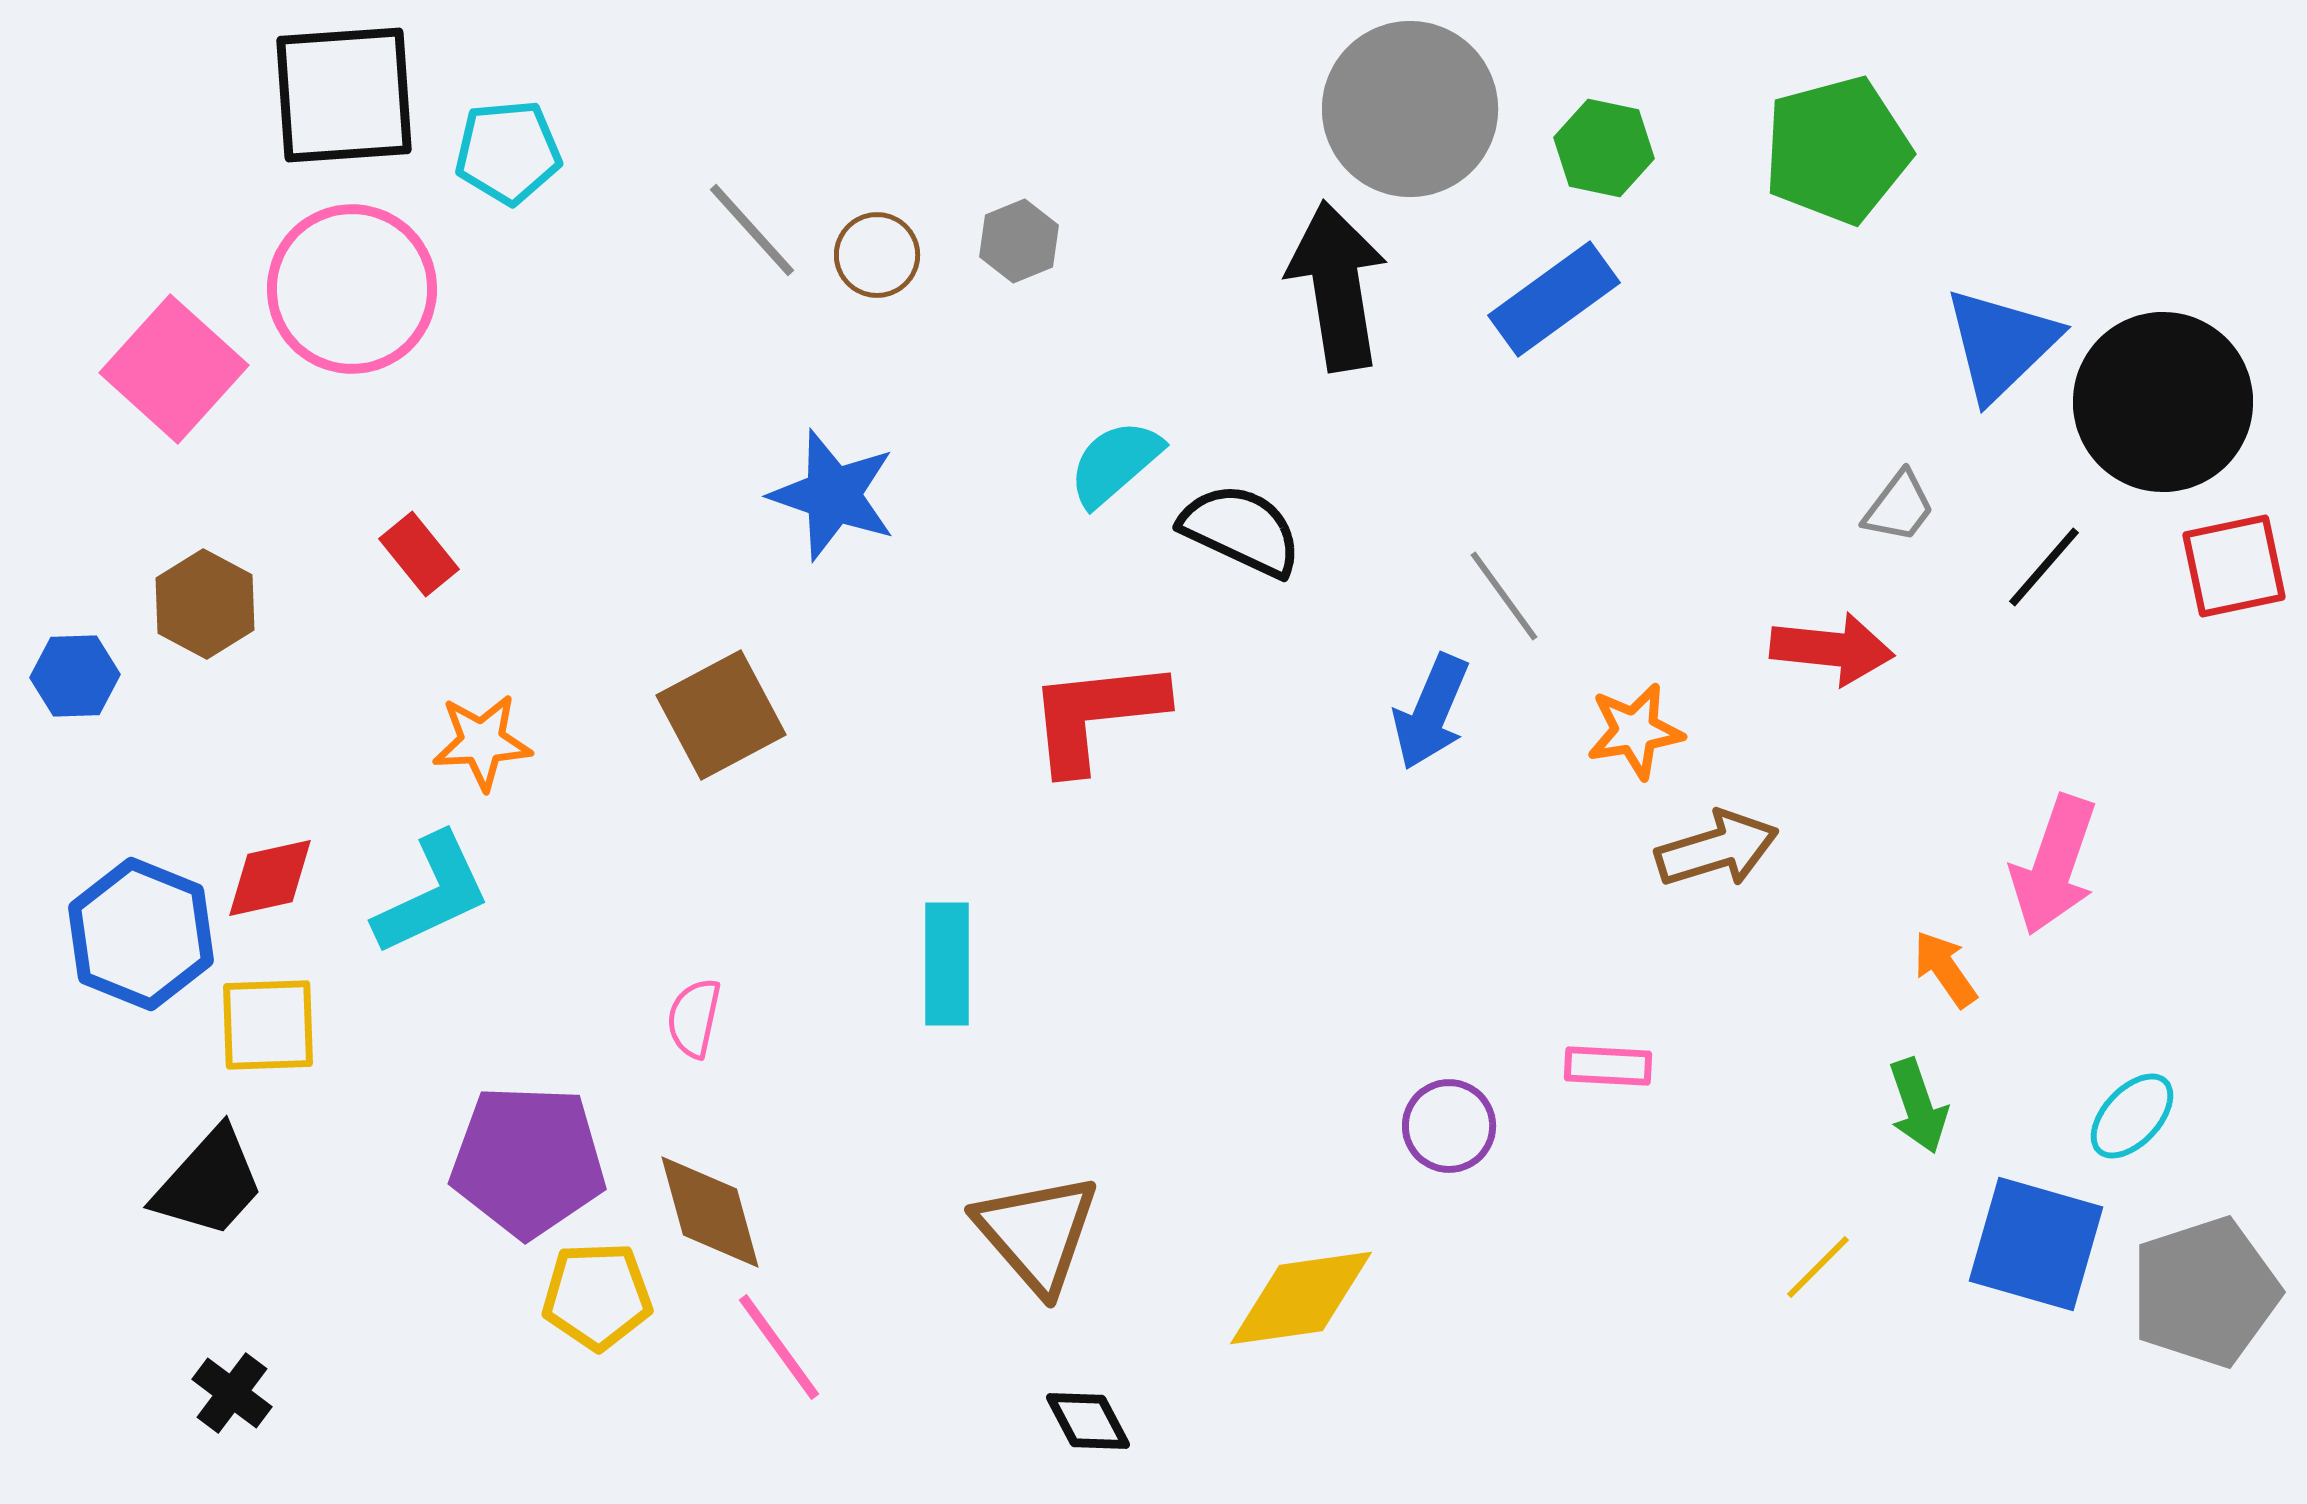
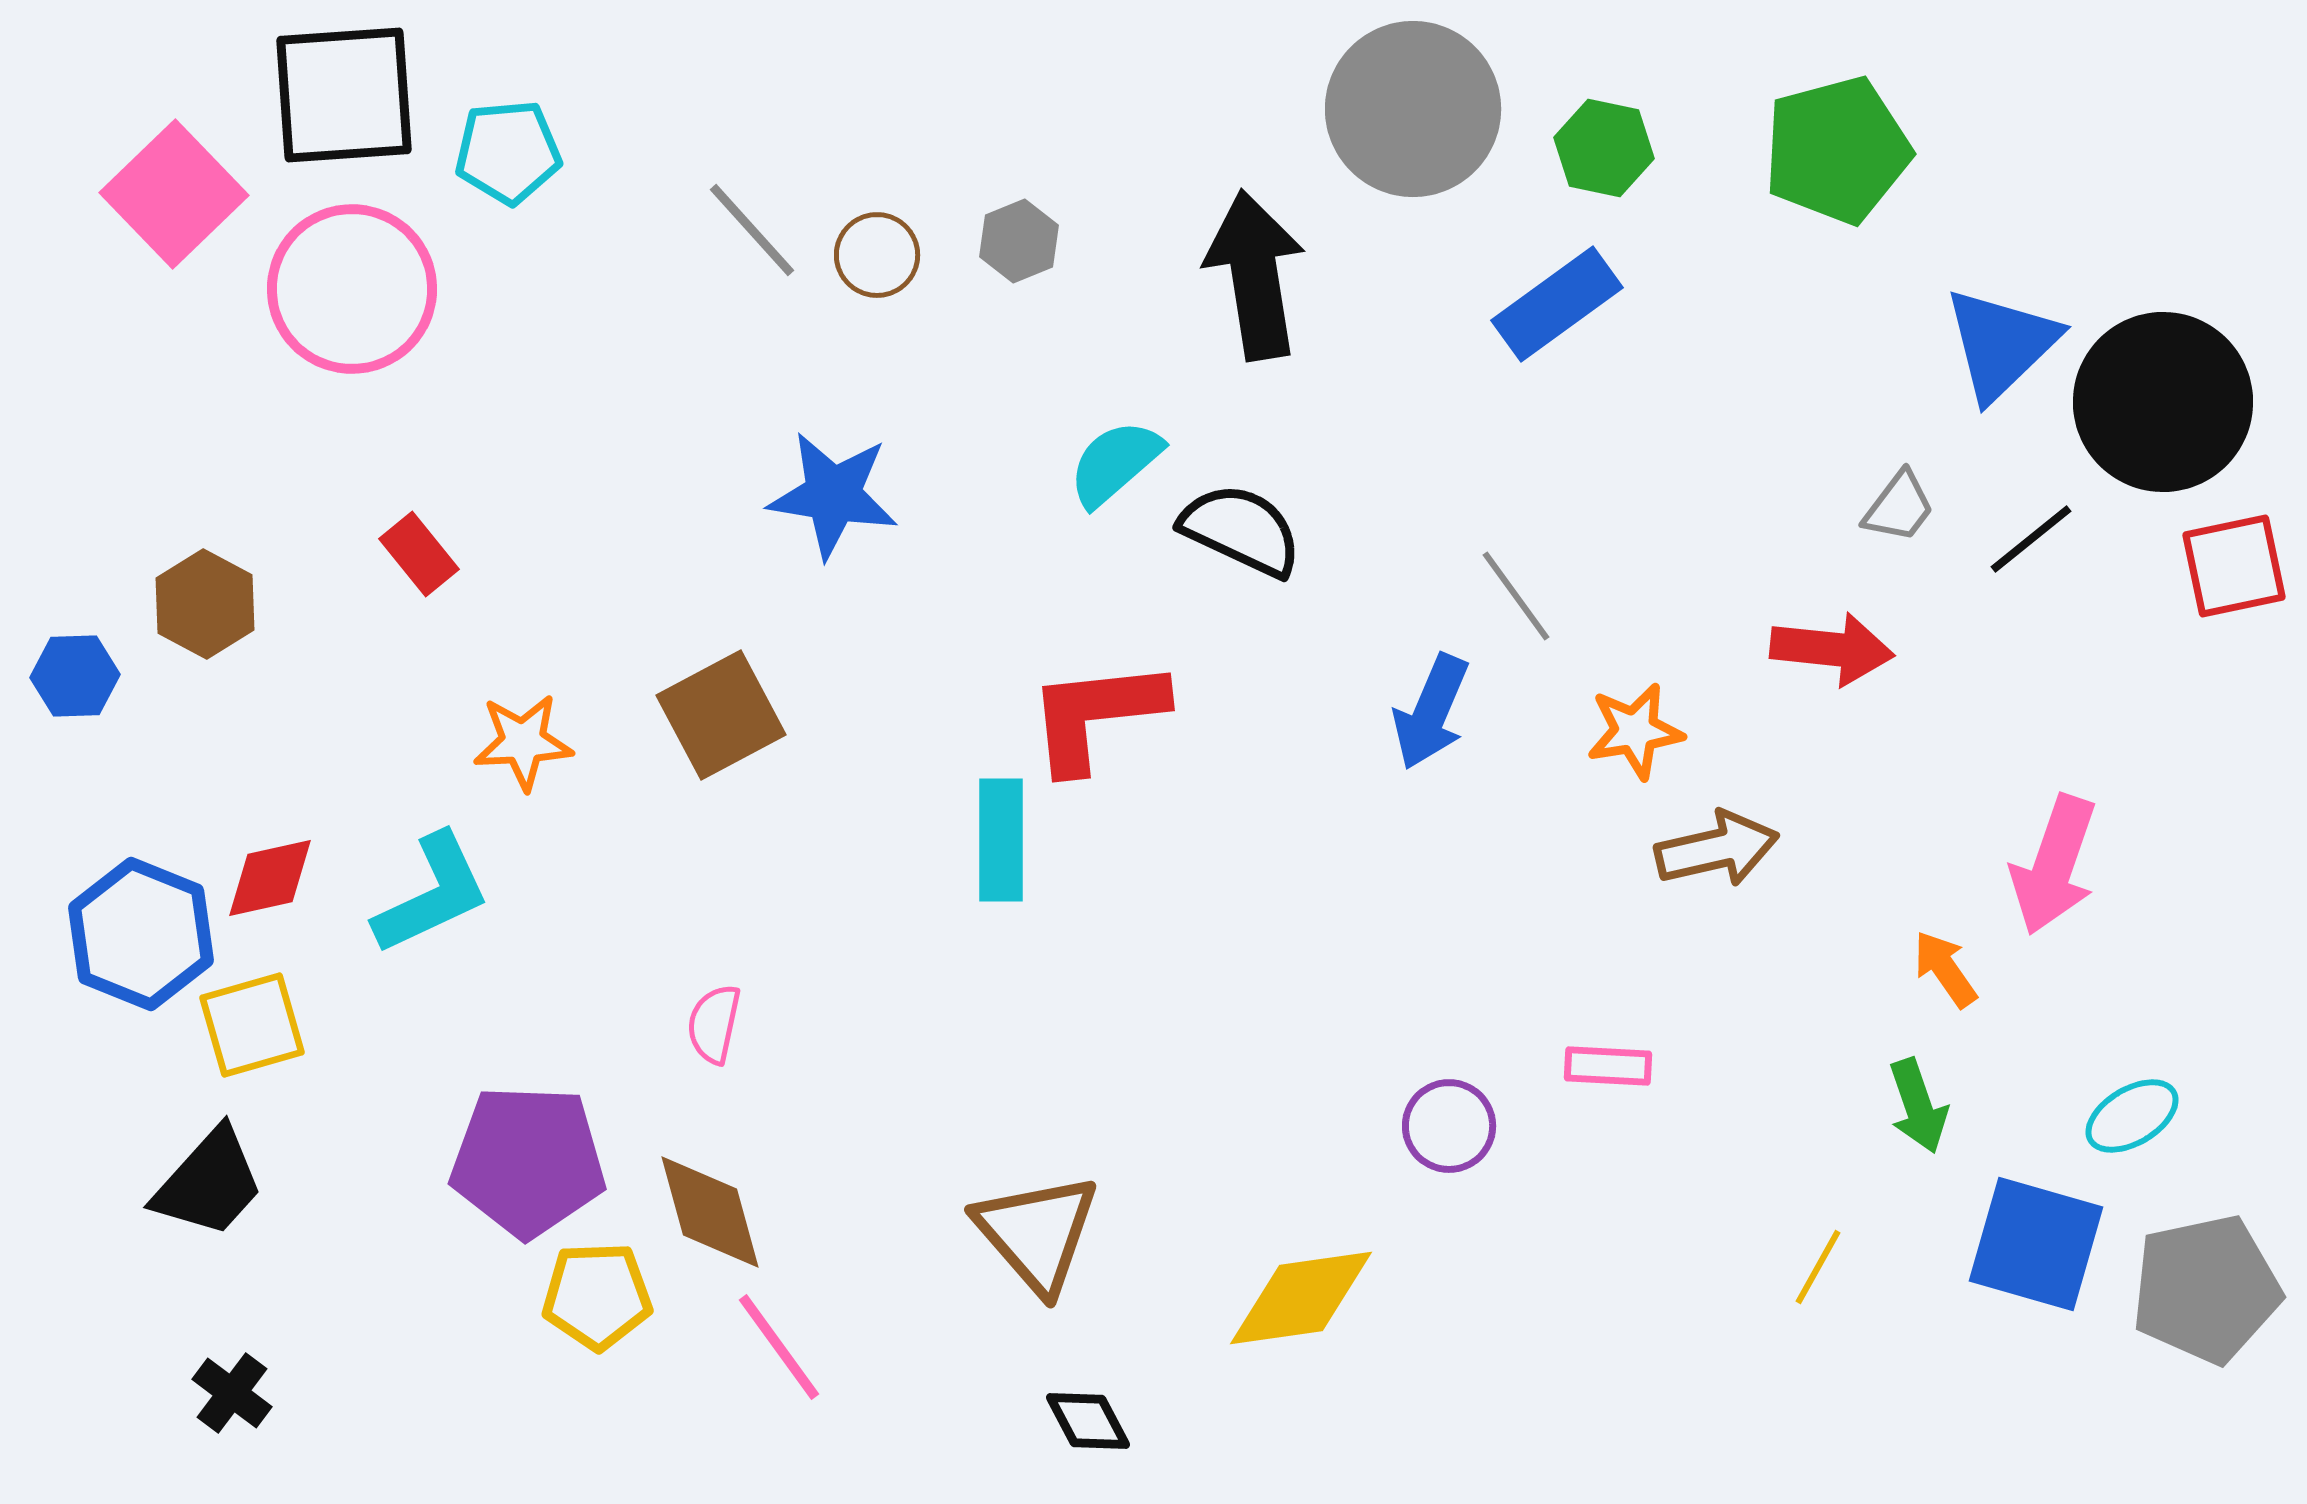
gray circle at (1410, 109): moved 3 px right
black arrow at (1337, 286): moved 82 px left, 11 px up
blue rectangle at (1554, 299): moved 3 px right, 5 px down
pink square at (174, 369): moved 175 px up; rotated 4 degrees clockwise
blue star at (833, 495): rotated 10 degrees counterclockwise
black line at (2044, 567): moved 13 px left, 28 px up; rotated 10 degrees clockwise
gray line at (1504, 596): moved 12 px right
orange star at (482, 742): moved 41 px right
brown arrow at (1717, 849): rotated 4 degrees clockwise
cyan rectangle at (947, 964): moved 54 px right, 124 px up
pink semicircle at (694, 1018): moved 20 px right, 6 px down
yellow square at (268, 1025): moved 16 px left; rotated 14 degrees counterclockwise
cyan ellipse at (2132, 1116): rotated 16 degrees clockwise
yellow line at (1818, 1267): rotated 16 degrees counterclockwise
gray pentagon at (2205, 1292): moved 1 px right, 3 px up; rotated 6 degrees clockwise
